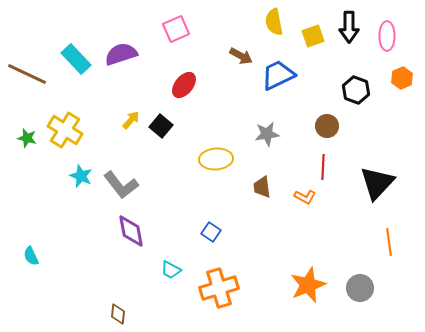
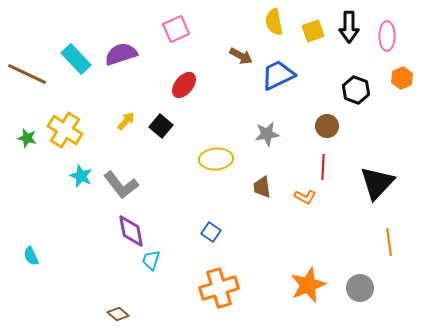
yellow square: moved 5 px up
yellow arrow: moved 5 px left, 1 px down
cyan trapezoid: moved 20 px left, 10 px up; rotated 80 degrees clockwise
brown diamond: rotated 55 degrees counterclockwise
